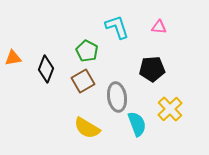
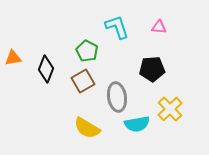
cyan semicircle: rotated 100 degrees clockwise
